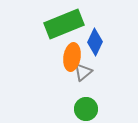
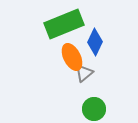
orange ellipse: rotated 36 degrees counterclockwise
gray triangle: moved 1 px right, 1 px down
green circle: moved 8 px right
